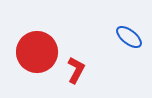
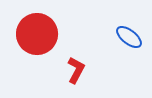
red circle: moved 18 px up
